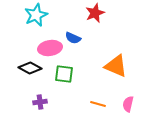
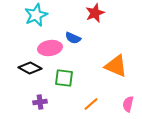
green square: moved 4 px down
orange line: moved 7 px left; rotated 56 degrees counterclockwise
